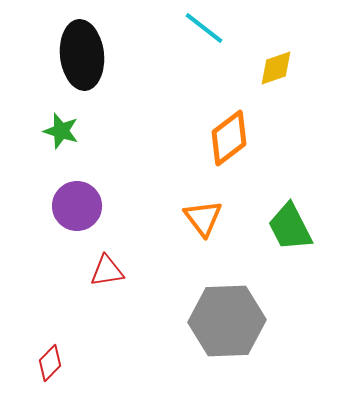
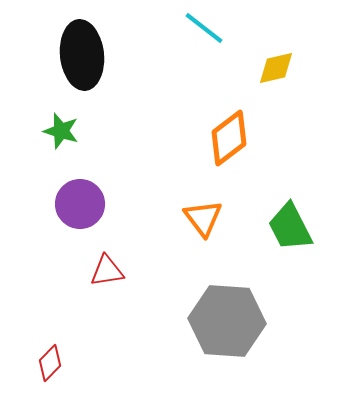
yellow diamond: rotated 6 degrees clockwise
purple circle: moved 3 px right, 2 px up
gray hexagon: rotated 6 degrees clockwise
